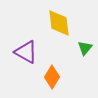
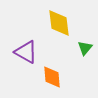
orange diamond: rotated 35 degrees counterclockwise
